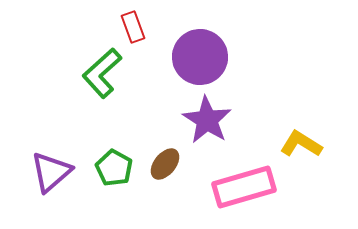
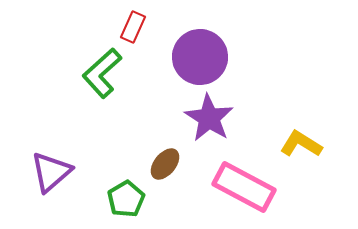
red rectangle: rotated 44 degrees clockwise
purple star: moved 2 px right, 2 px up
green pentagon: moved 12 px right, 31 px down; rotated 12 degrees clockwise
pink rectangle: rotated 44 degrees clockwise
